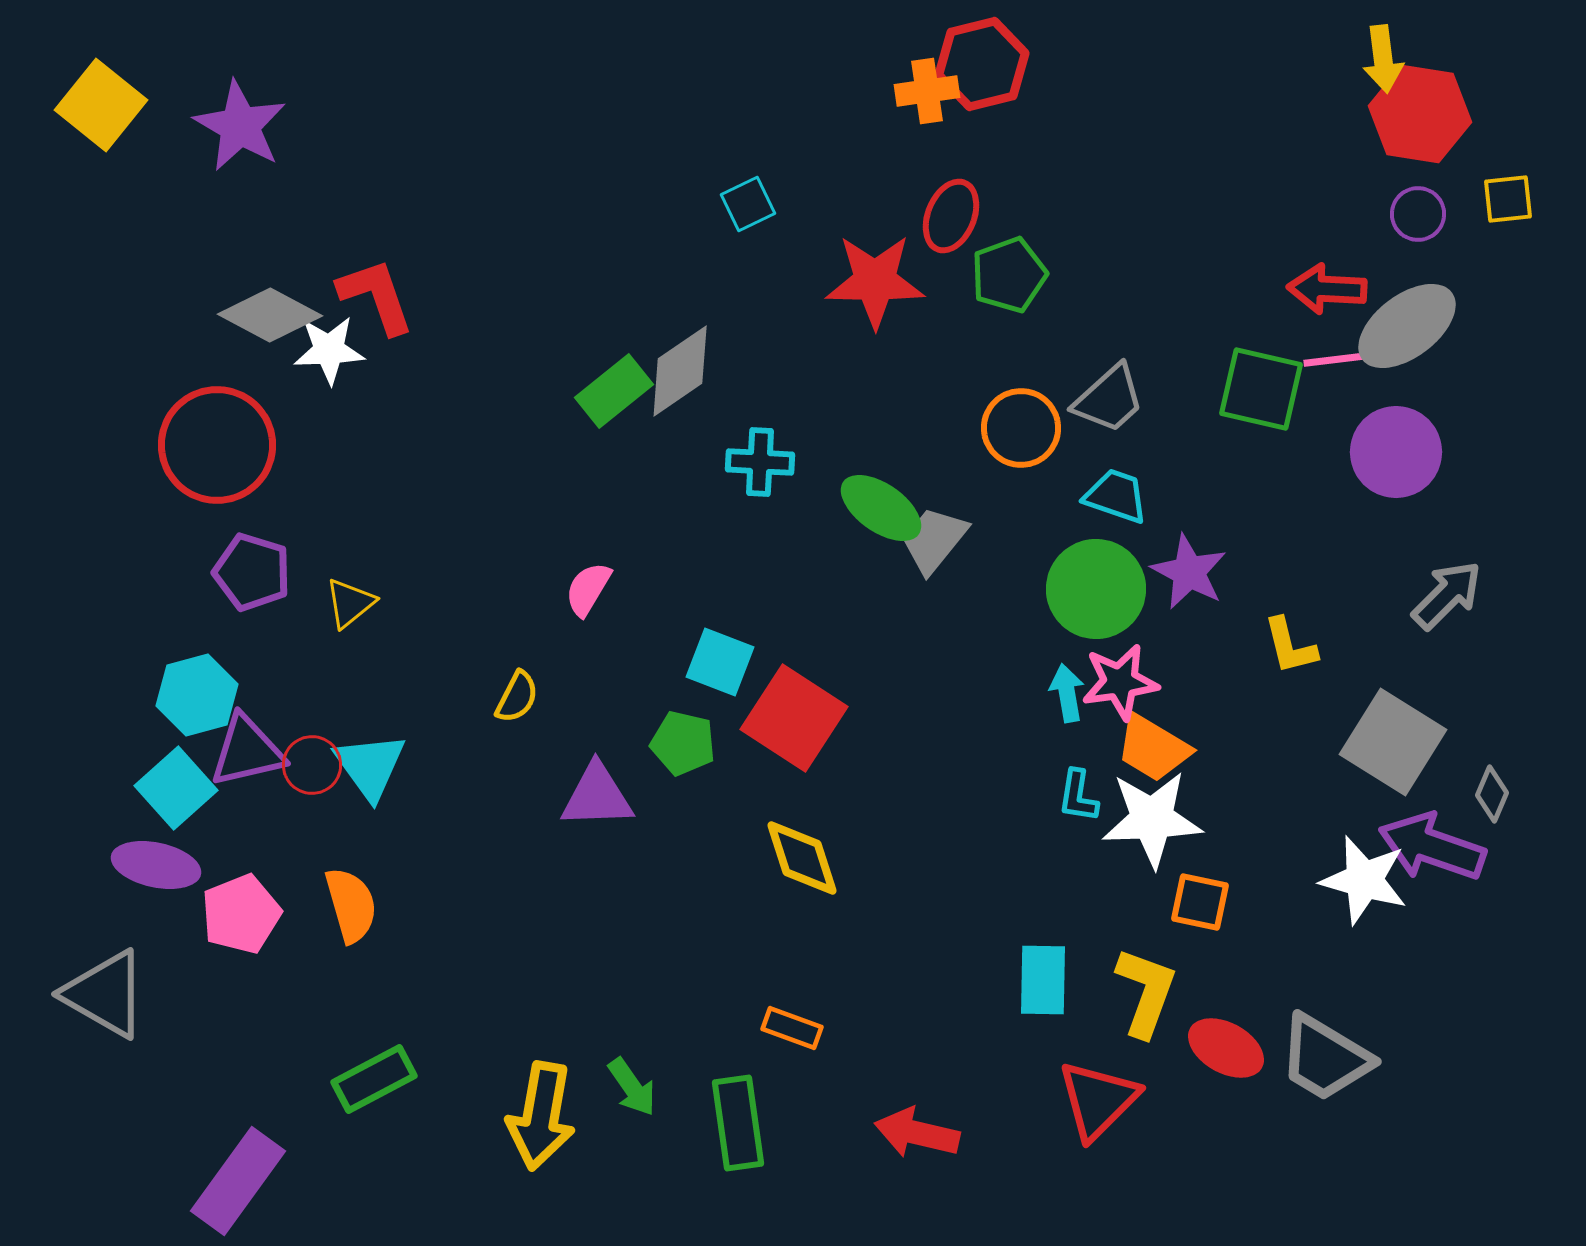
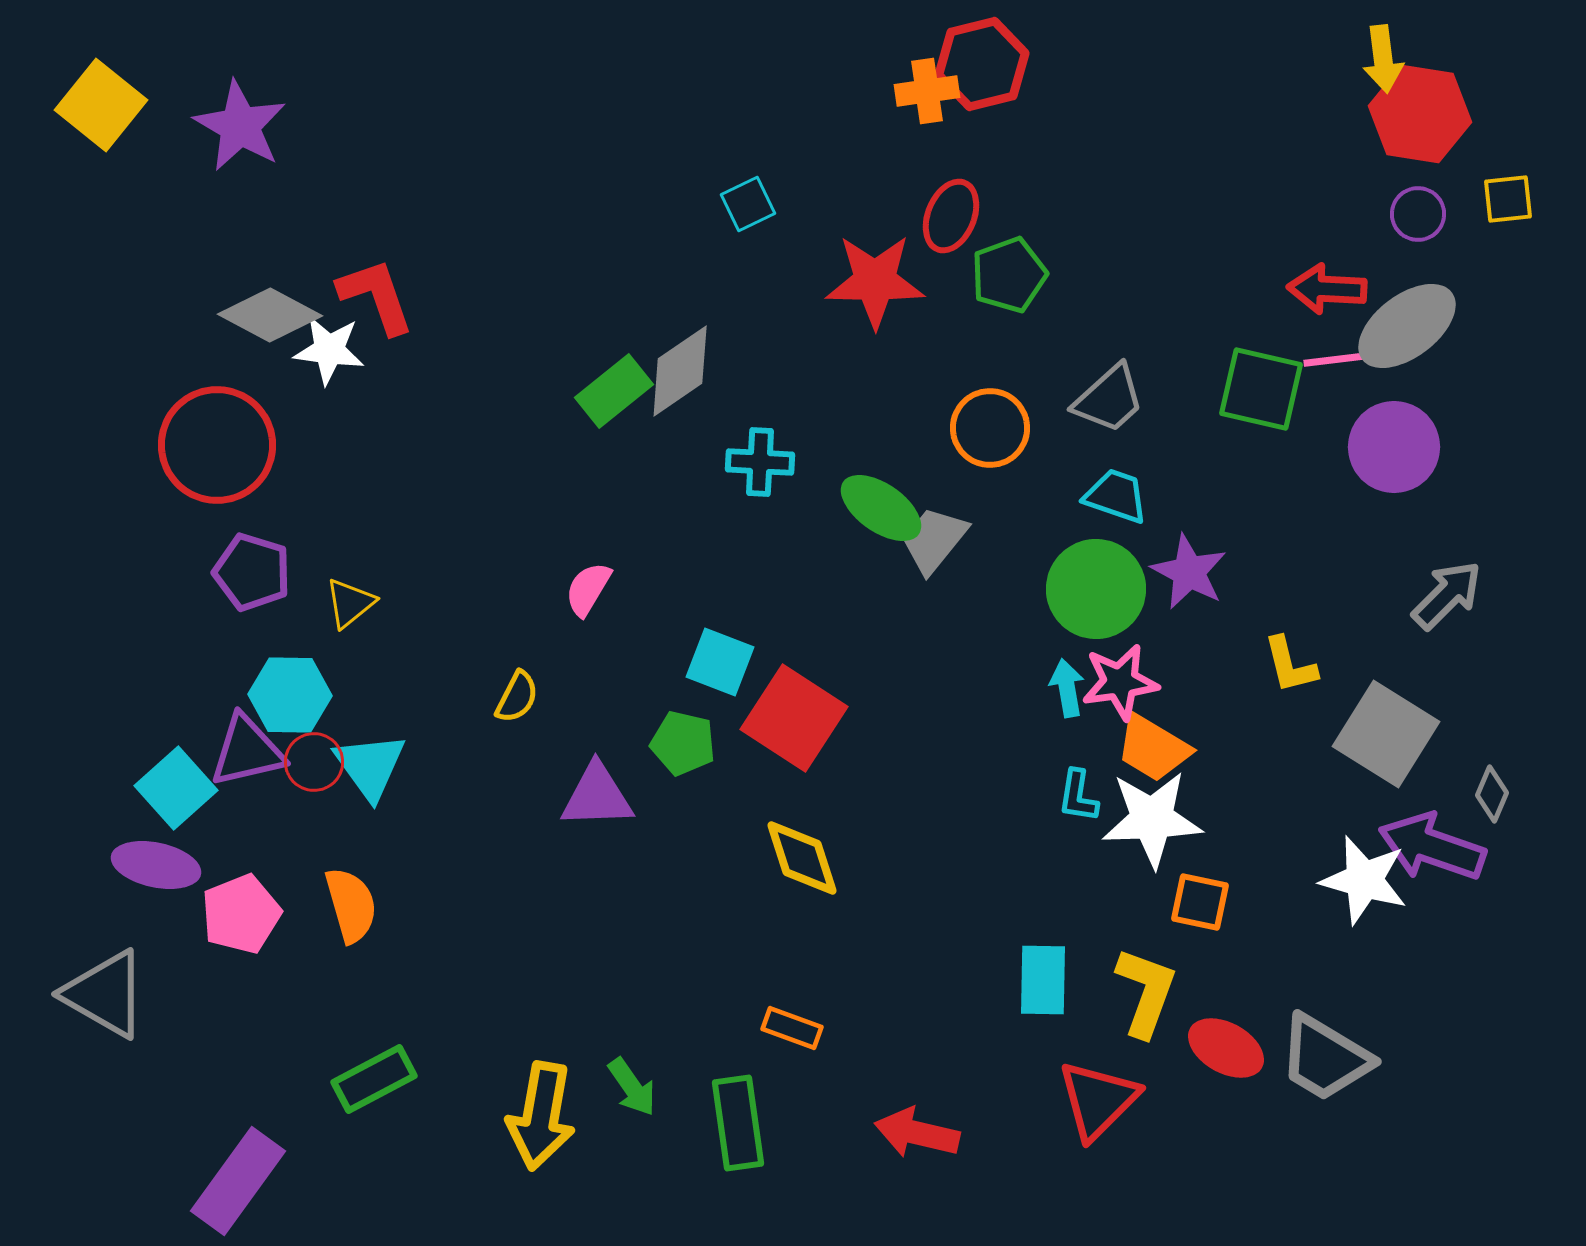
white star at (329, 350): rotated 10 degrees clockwise
orange circle at (1021, 428): moved 31 px left
purple circle at (1396, 452): moved 2 px left, 5 px up
yellow L-shape at (1290, 646): moved 19 px down
cyan arrow at (1067, 693): moved 5 px up
cyan hexagon at (197, 695): moved 93 px right; rotated 16 degrees clockwise
gray square at (1393, 742): moved 7 px left, 8 px up
red circle at (312, 765): moved 2 px right, 3 px up
